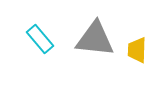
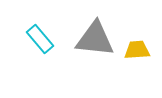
yellow trapezoid: rotated 84 degrees clockwise
